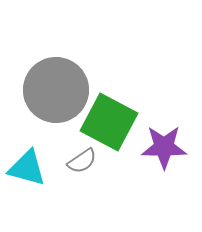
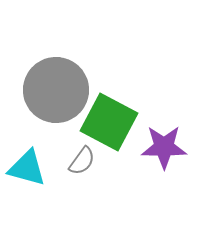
gray semicircle: rotated 20 degrees counterclockwise
